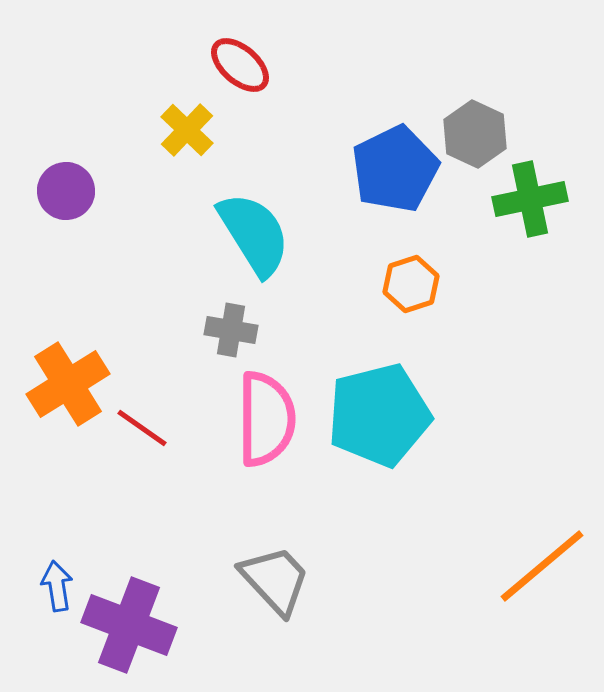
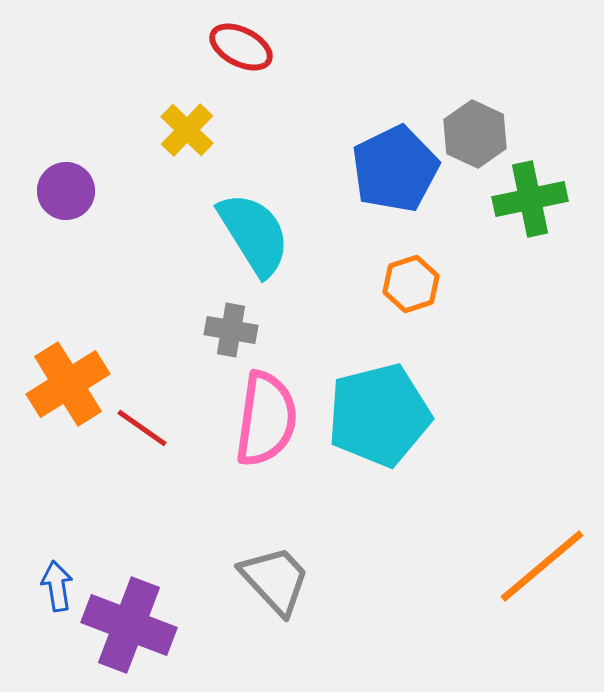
red ellipse: moved 1 px right, 18 px up; rotated 14 degrees counterclockwise
pink semicircle: rotated 8 degrees clockwise
